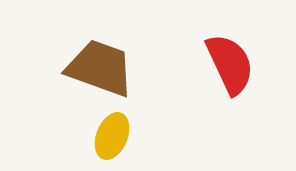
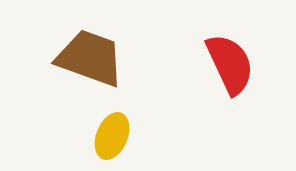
brown trapezoid: moved 10 px left, 10 px up
